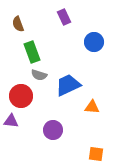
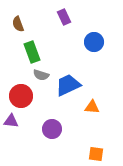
gray semicircle: moved 2 px right
purple circle: moved 1 px left, 1 px up
